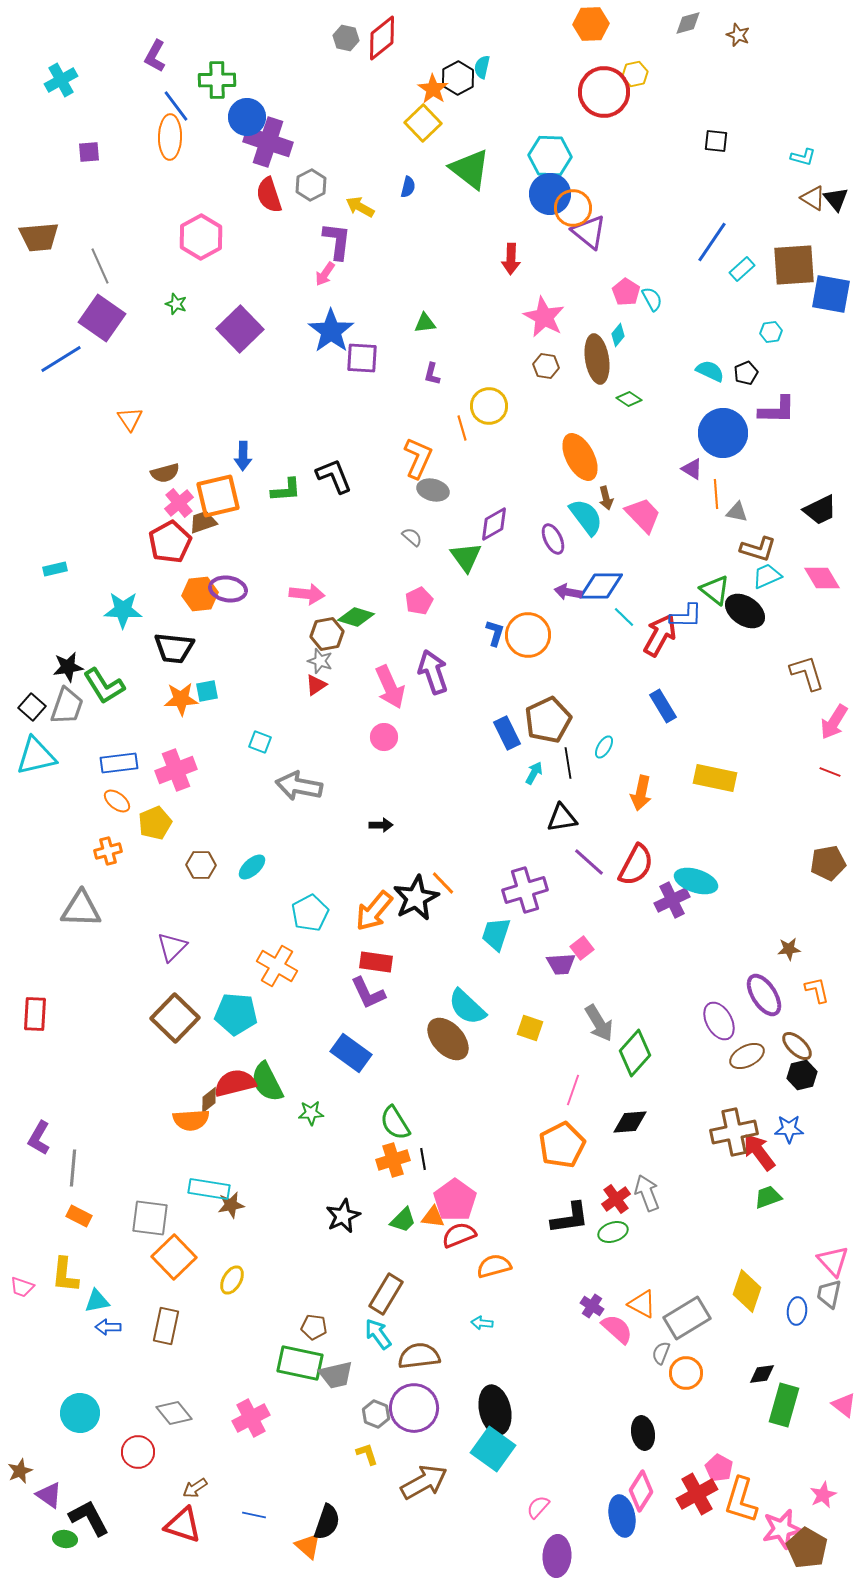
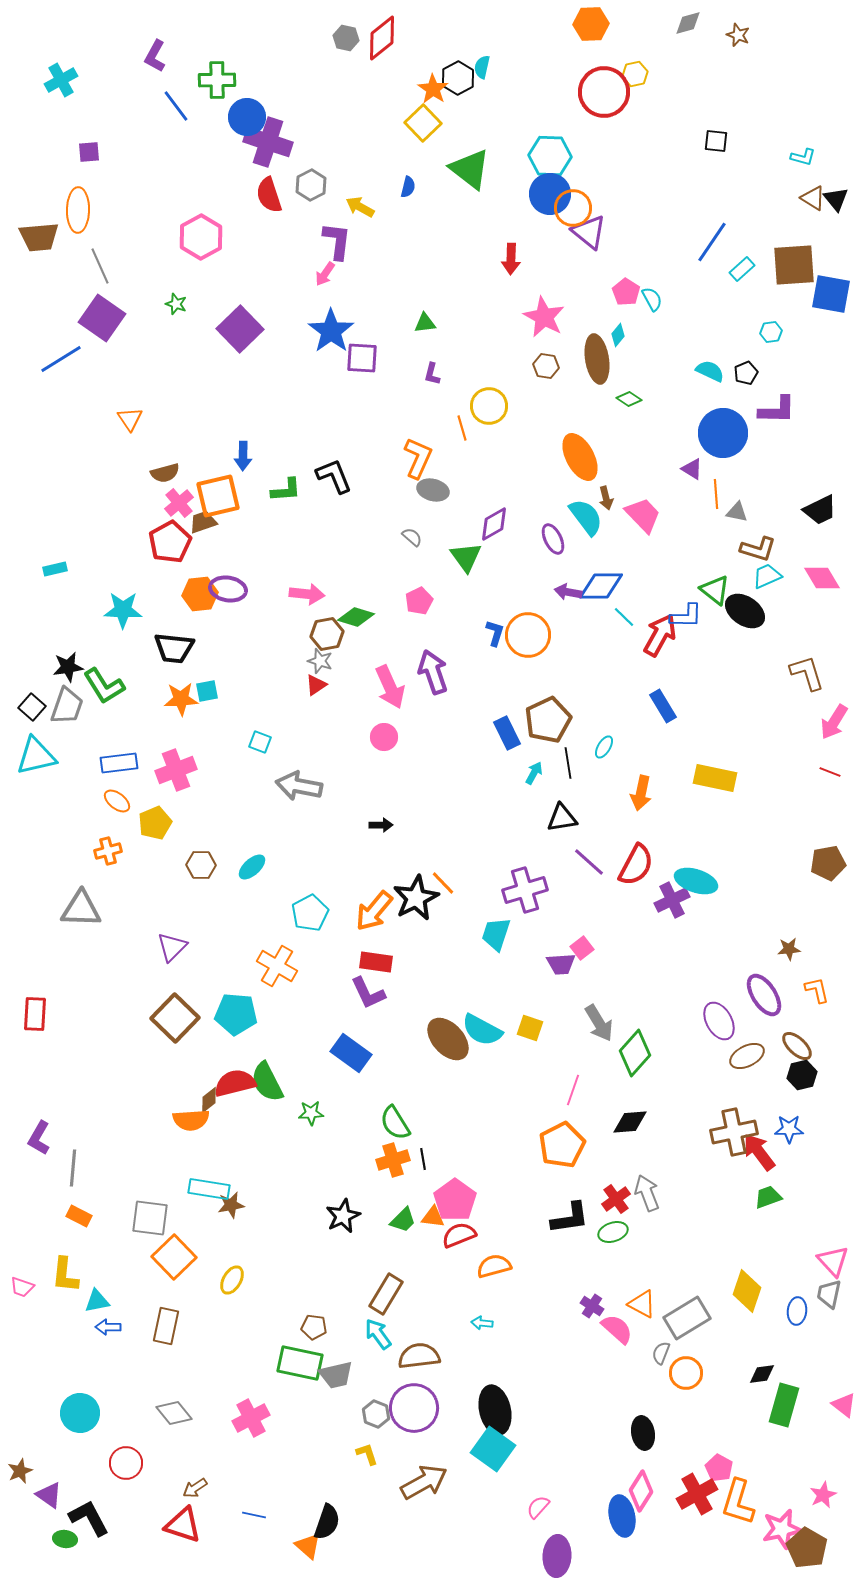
orange ellipse at (170, 137): moved 92 px left, 73 px down
cyan semicircle at (467, 1007): moved 15 px right, 23 px down; rotated 15 degrees counterclockwise
red circle at (138, 1452): moved 12 px left, 11 px down
orange L-shape at (741, 1500): moved 3 px left, 2 px down
